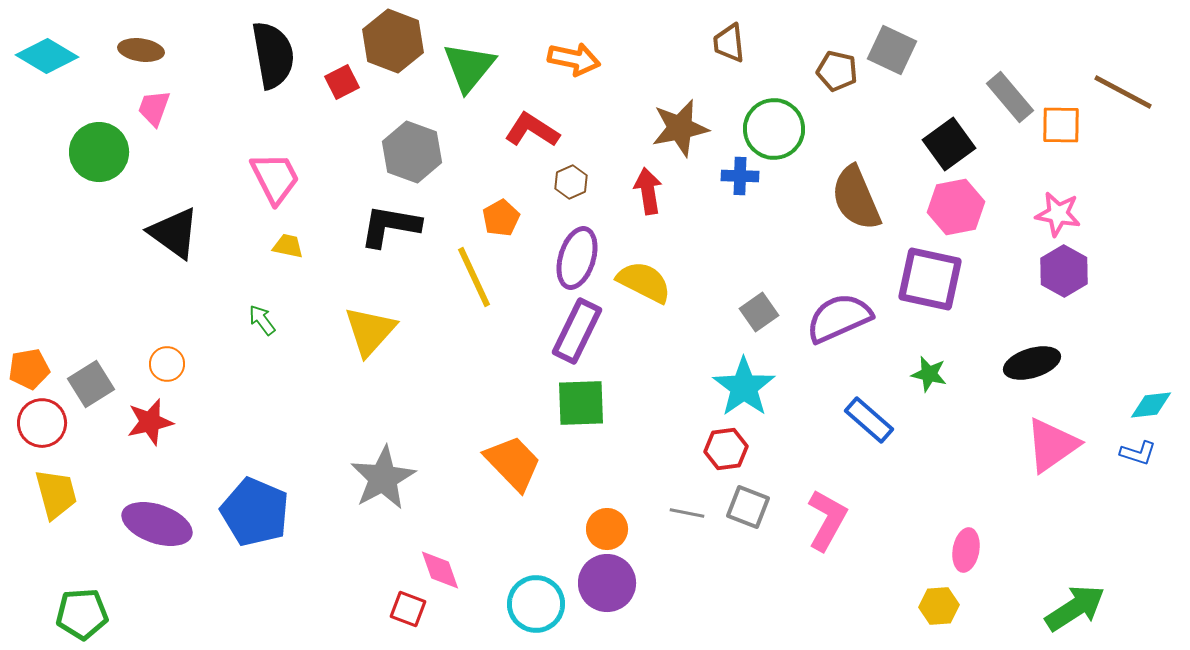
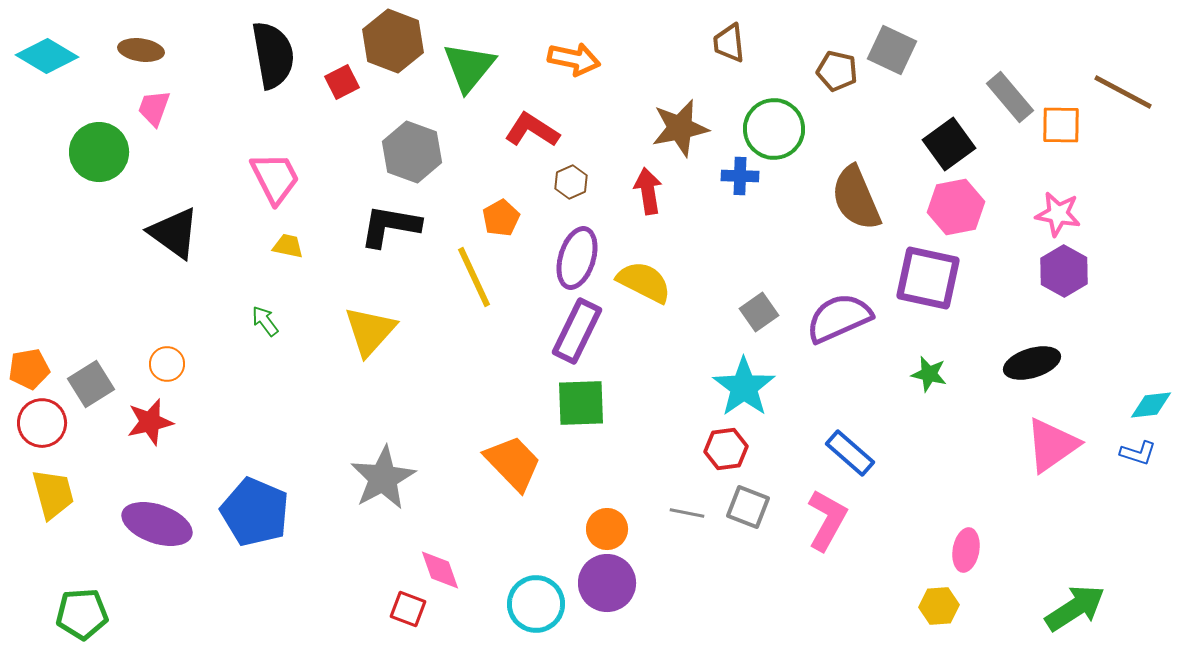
purple square at (930, 279): moved 2 px left, 1 px up
green arrow at (262, 320): moved 3 px right, 1 px down
blue rectangle at (869, 420): moved 19 px left, 33 px down
yellow trapezoid at (56, 494): moved 3 px left
